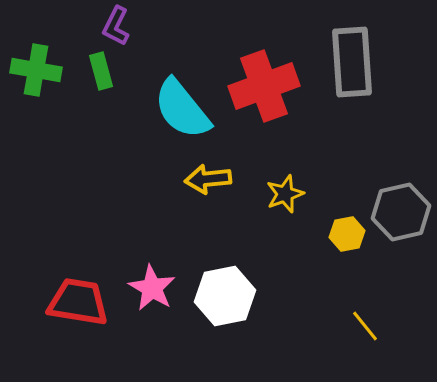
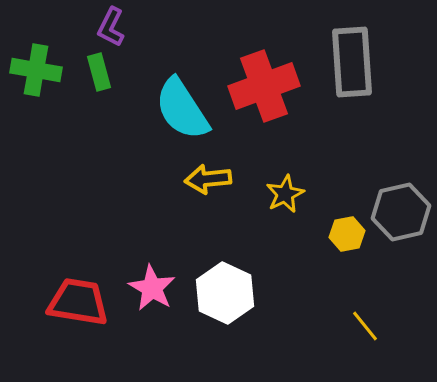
purple L-shape: moved 5 px left, 1 px down
green rectangle: moved 2 px left, 1 px down
cyan semicircle: rotated 6 degrees clockwise
yellow star: rotated 6 degrees counterclockwise
white hexagon: moved 3 px up; rotated 24 degrees counterclockwise
